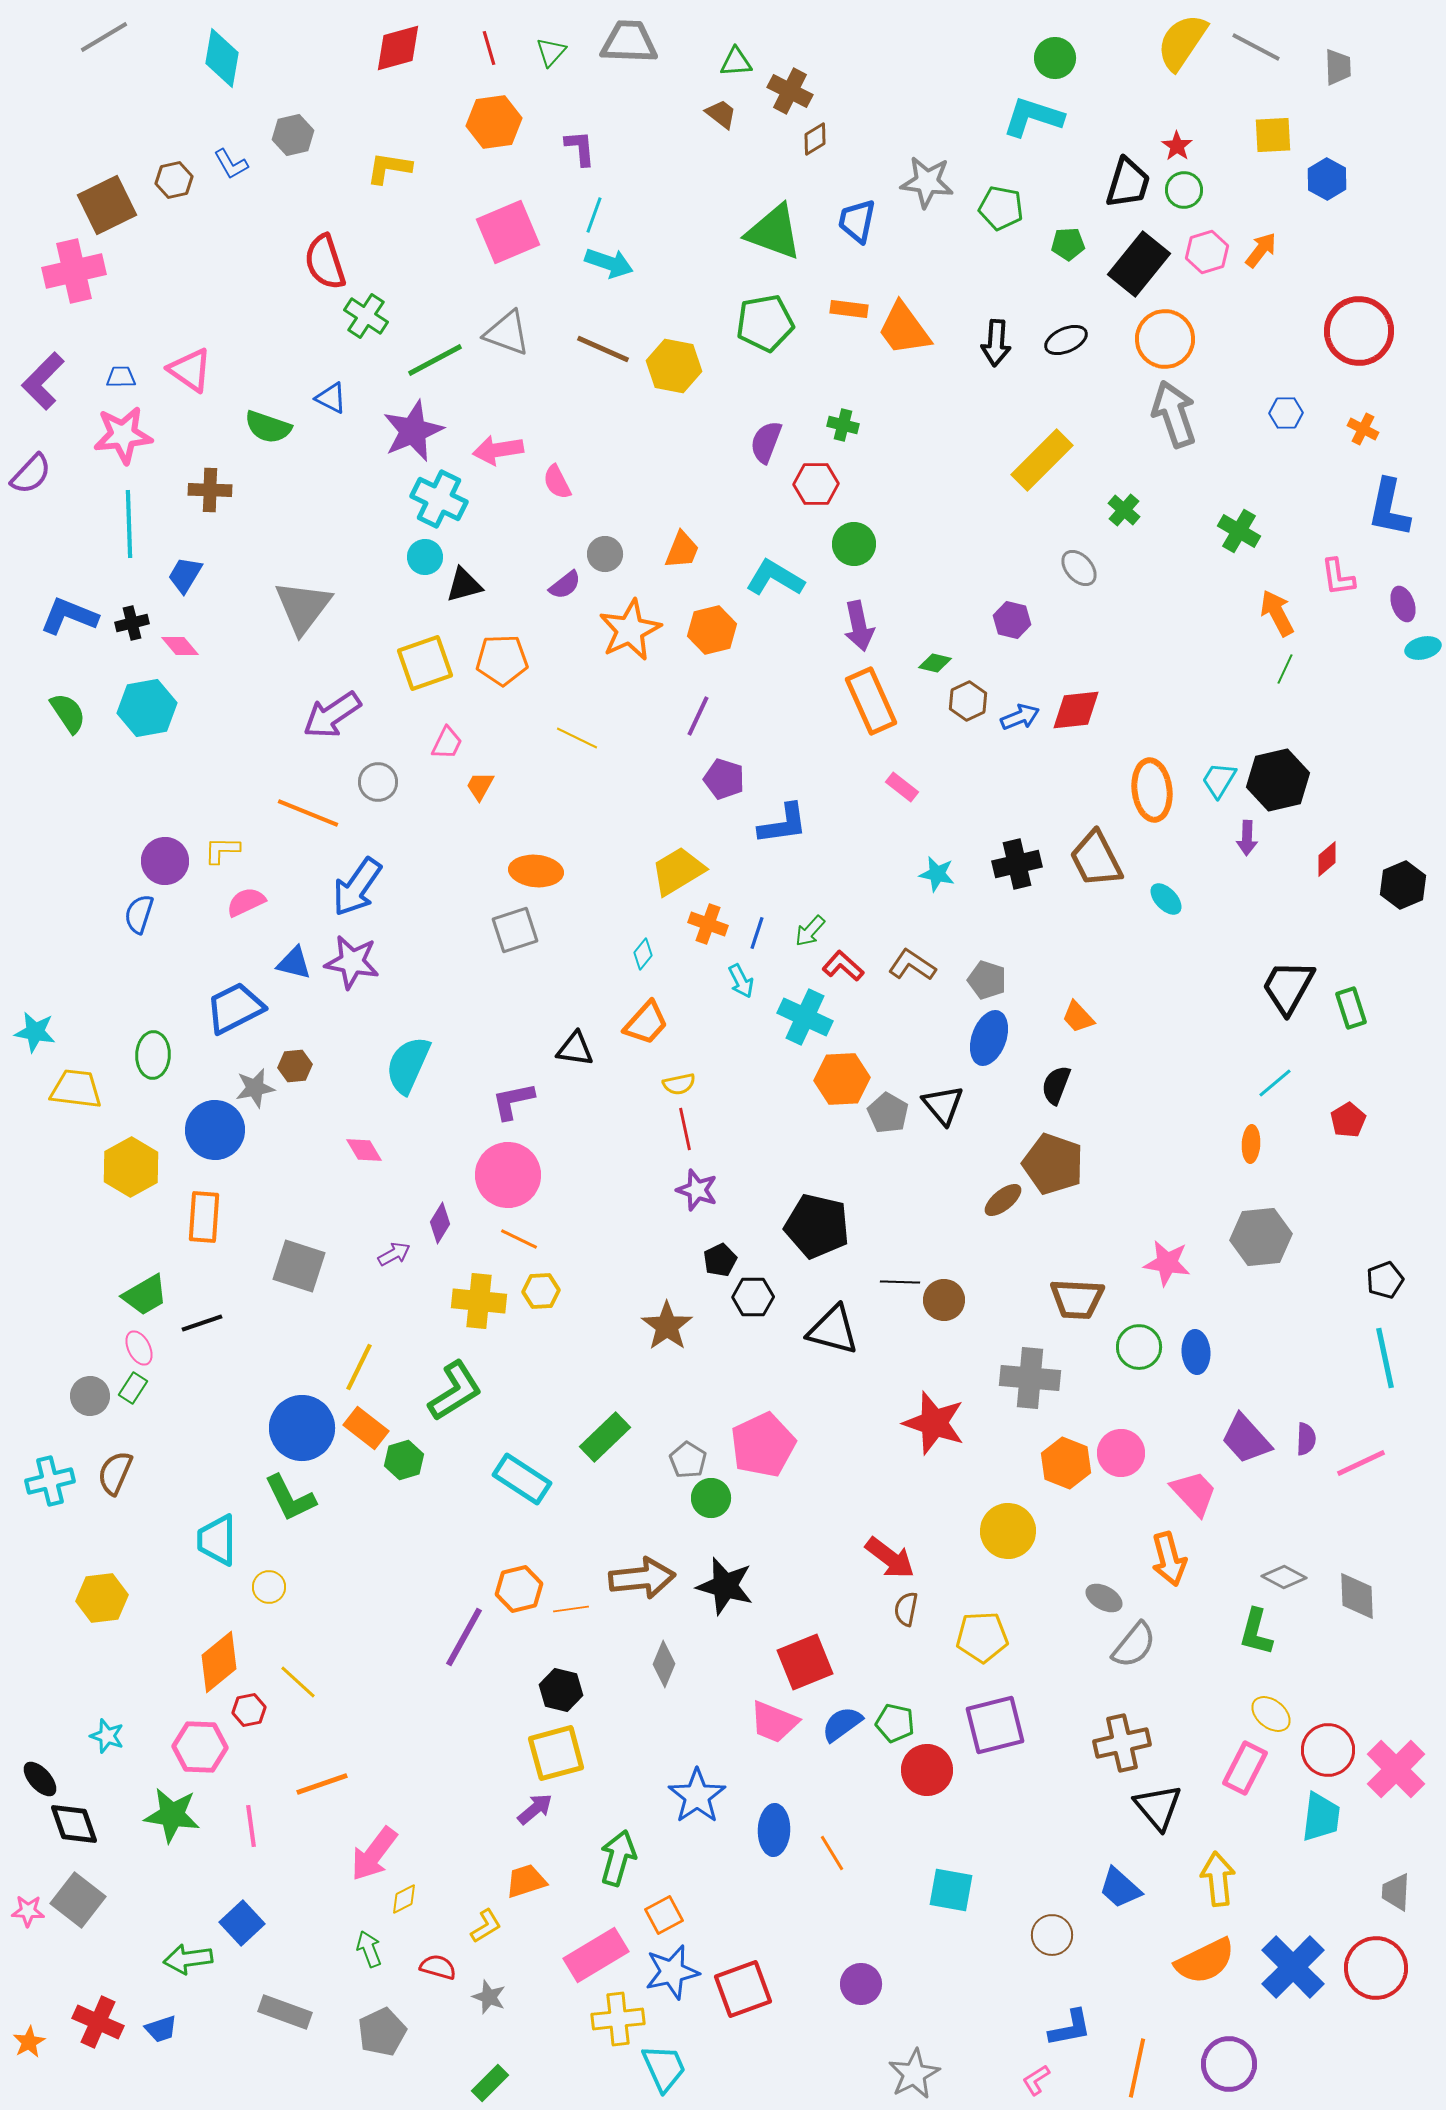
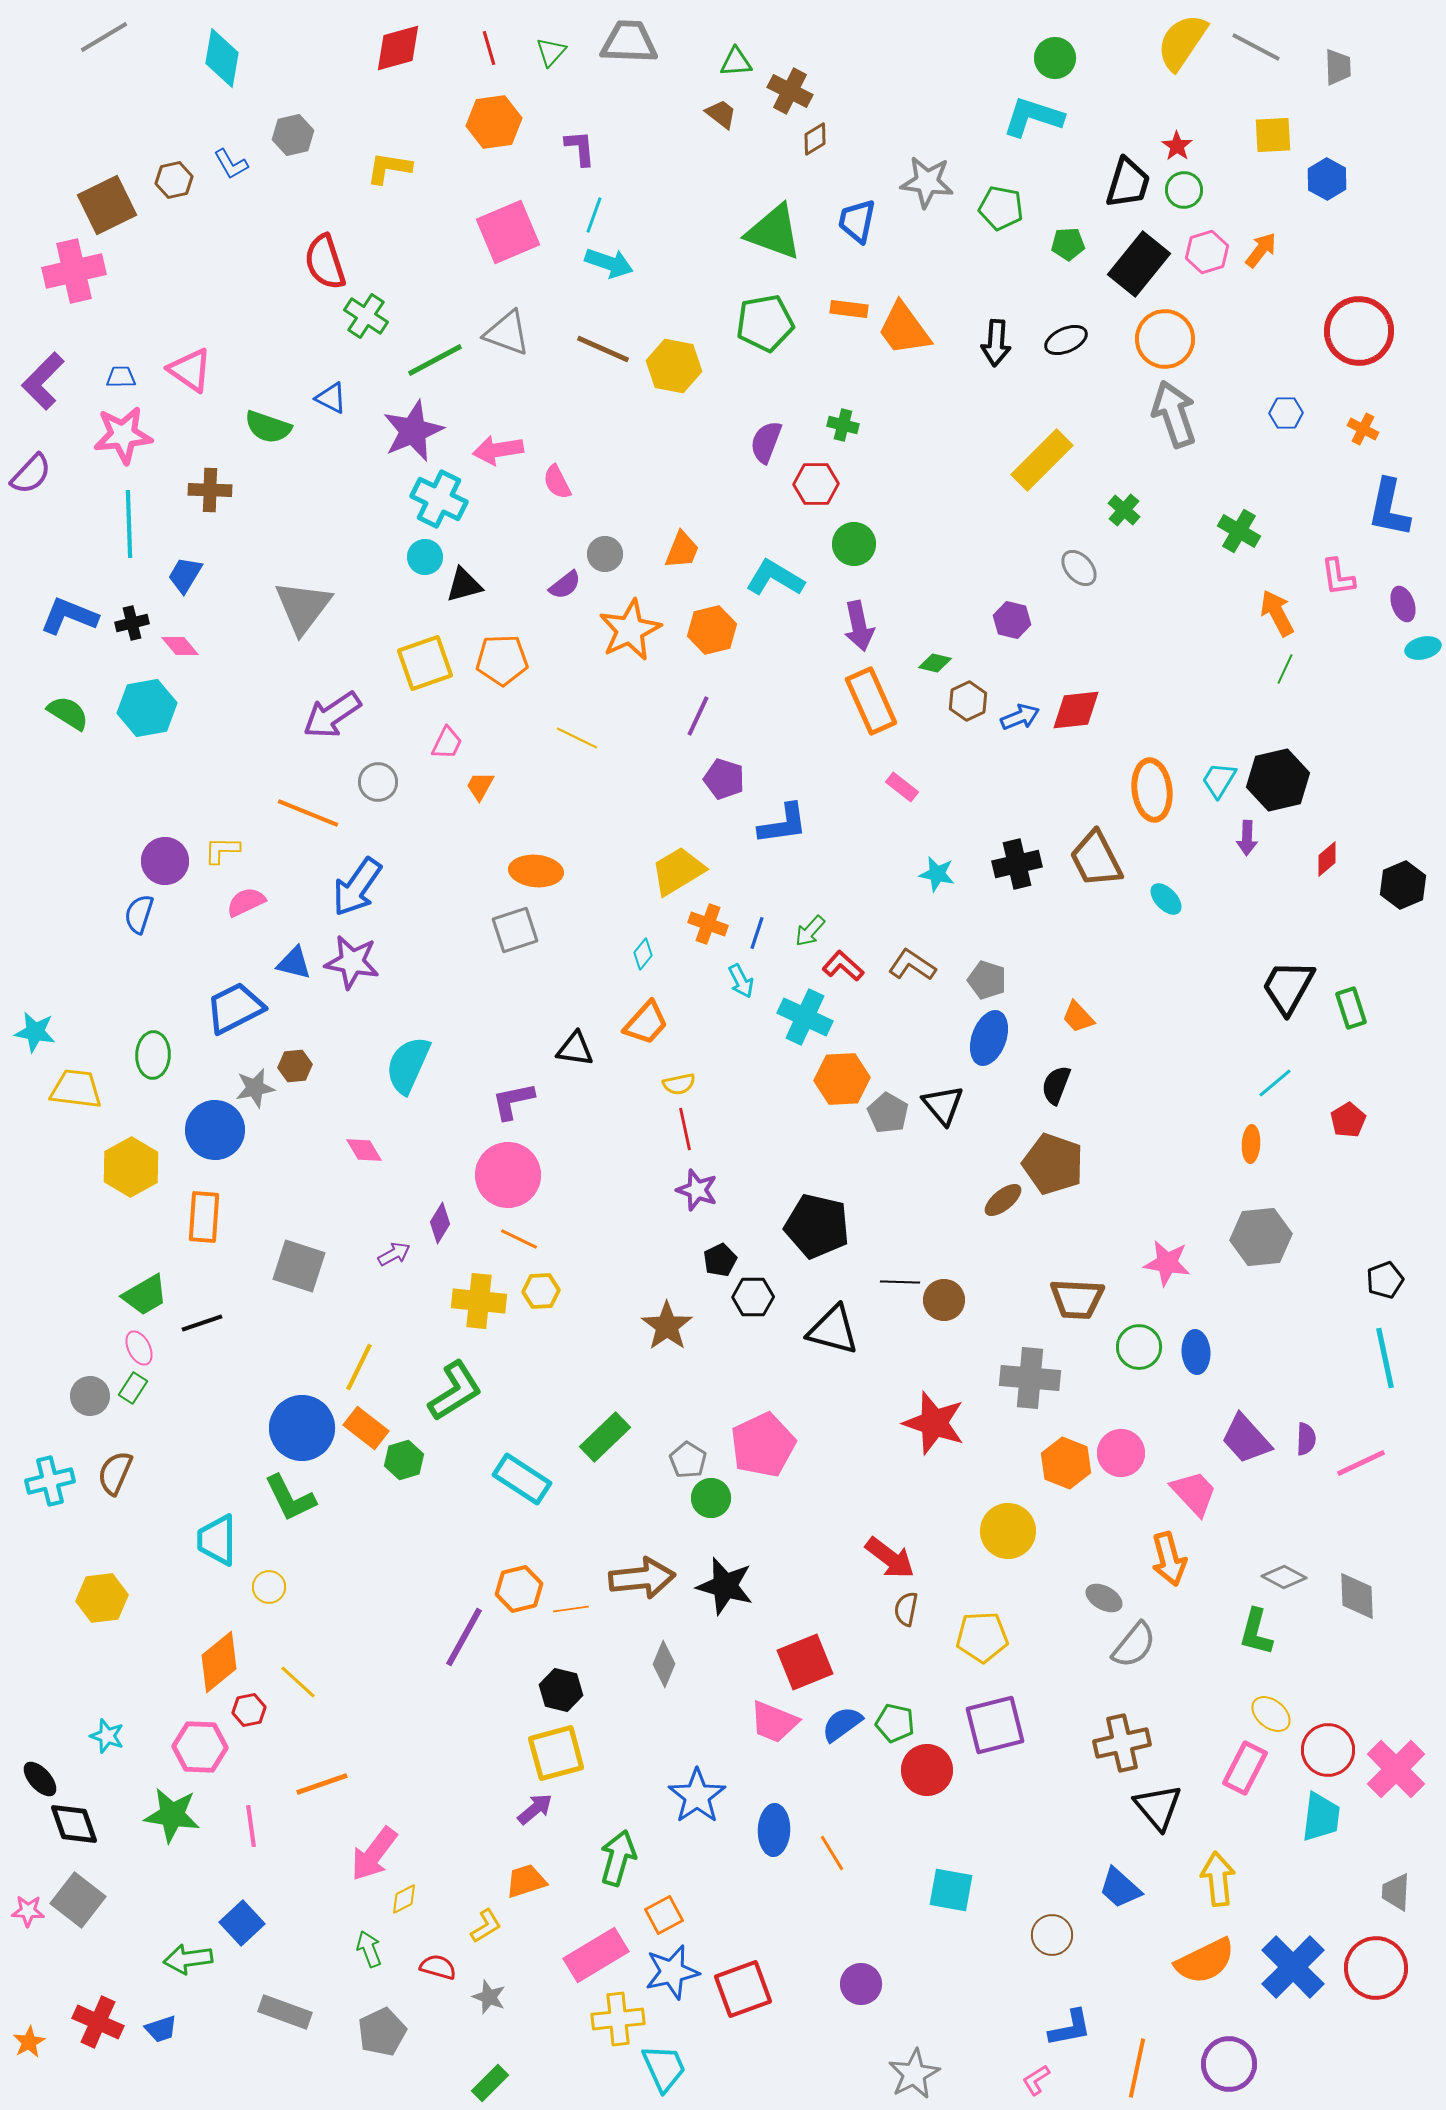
green semicircle at (68, 713): rotated 24 degrees counterclockwise
